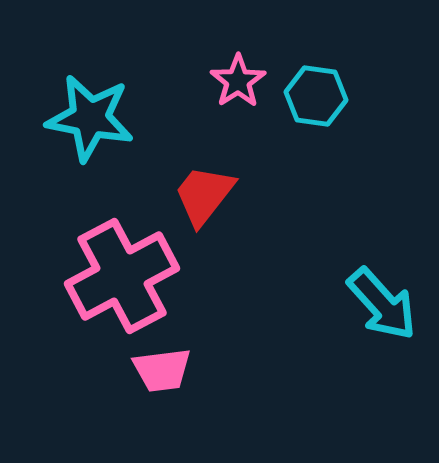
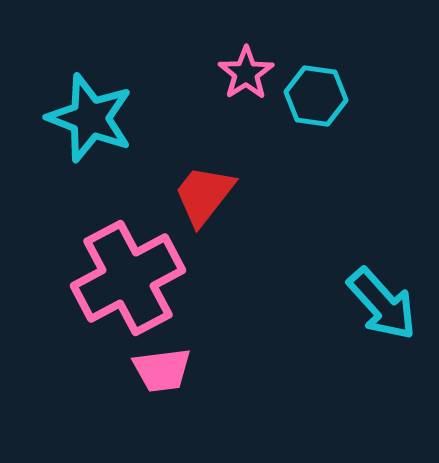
pink star: moved 8 px right, 8 px up
cyan star: rotated 10 degrees clockwise
pink cross: moved 6 px right, 2 px down
